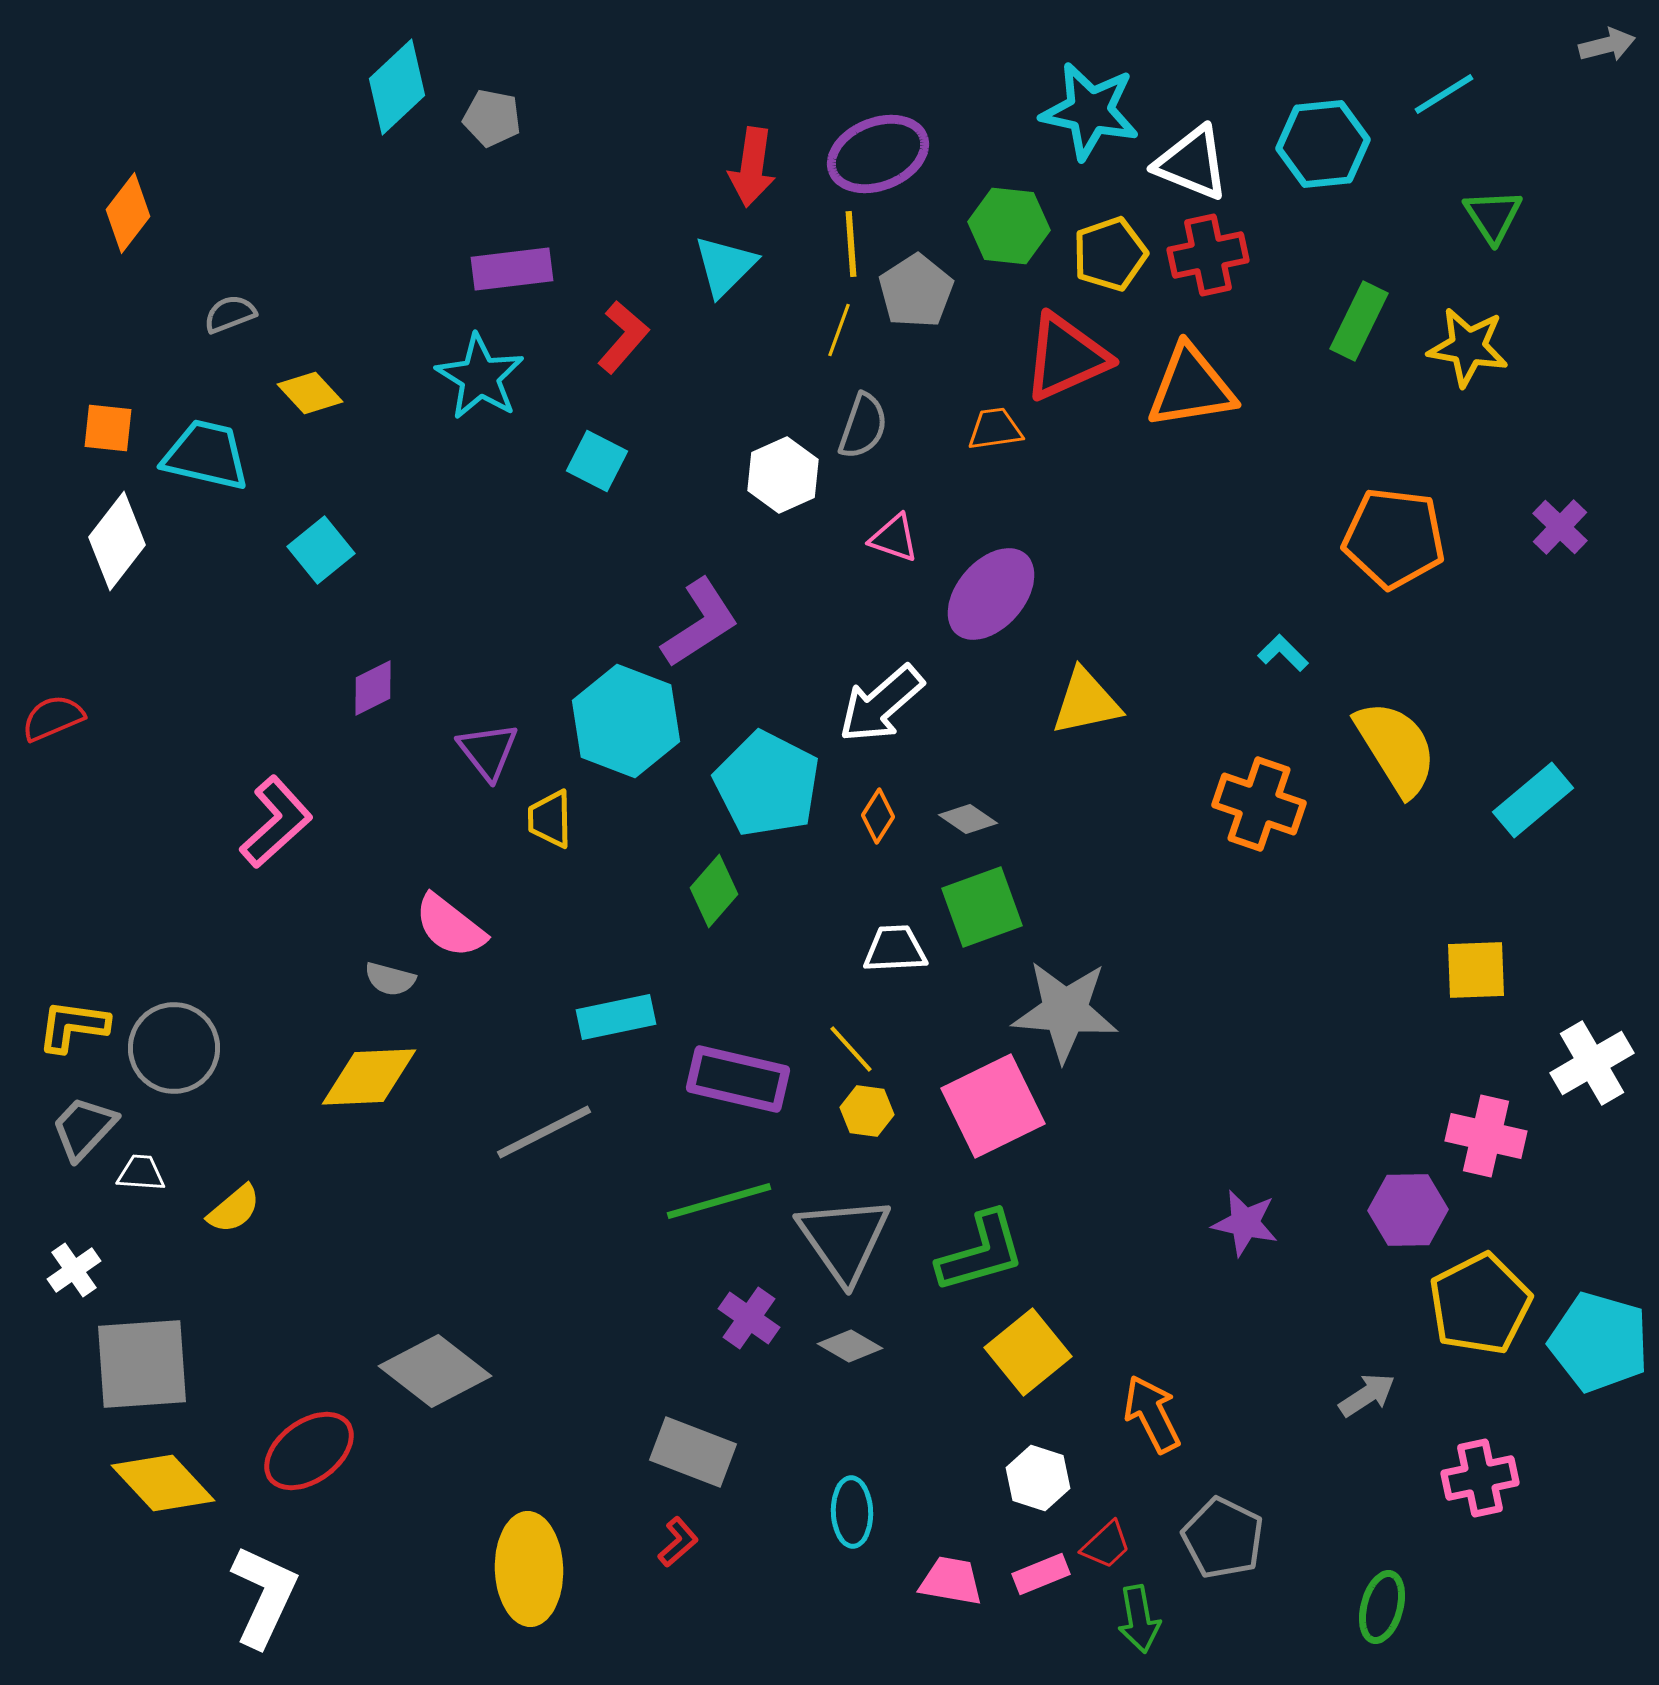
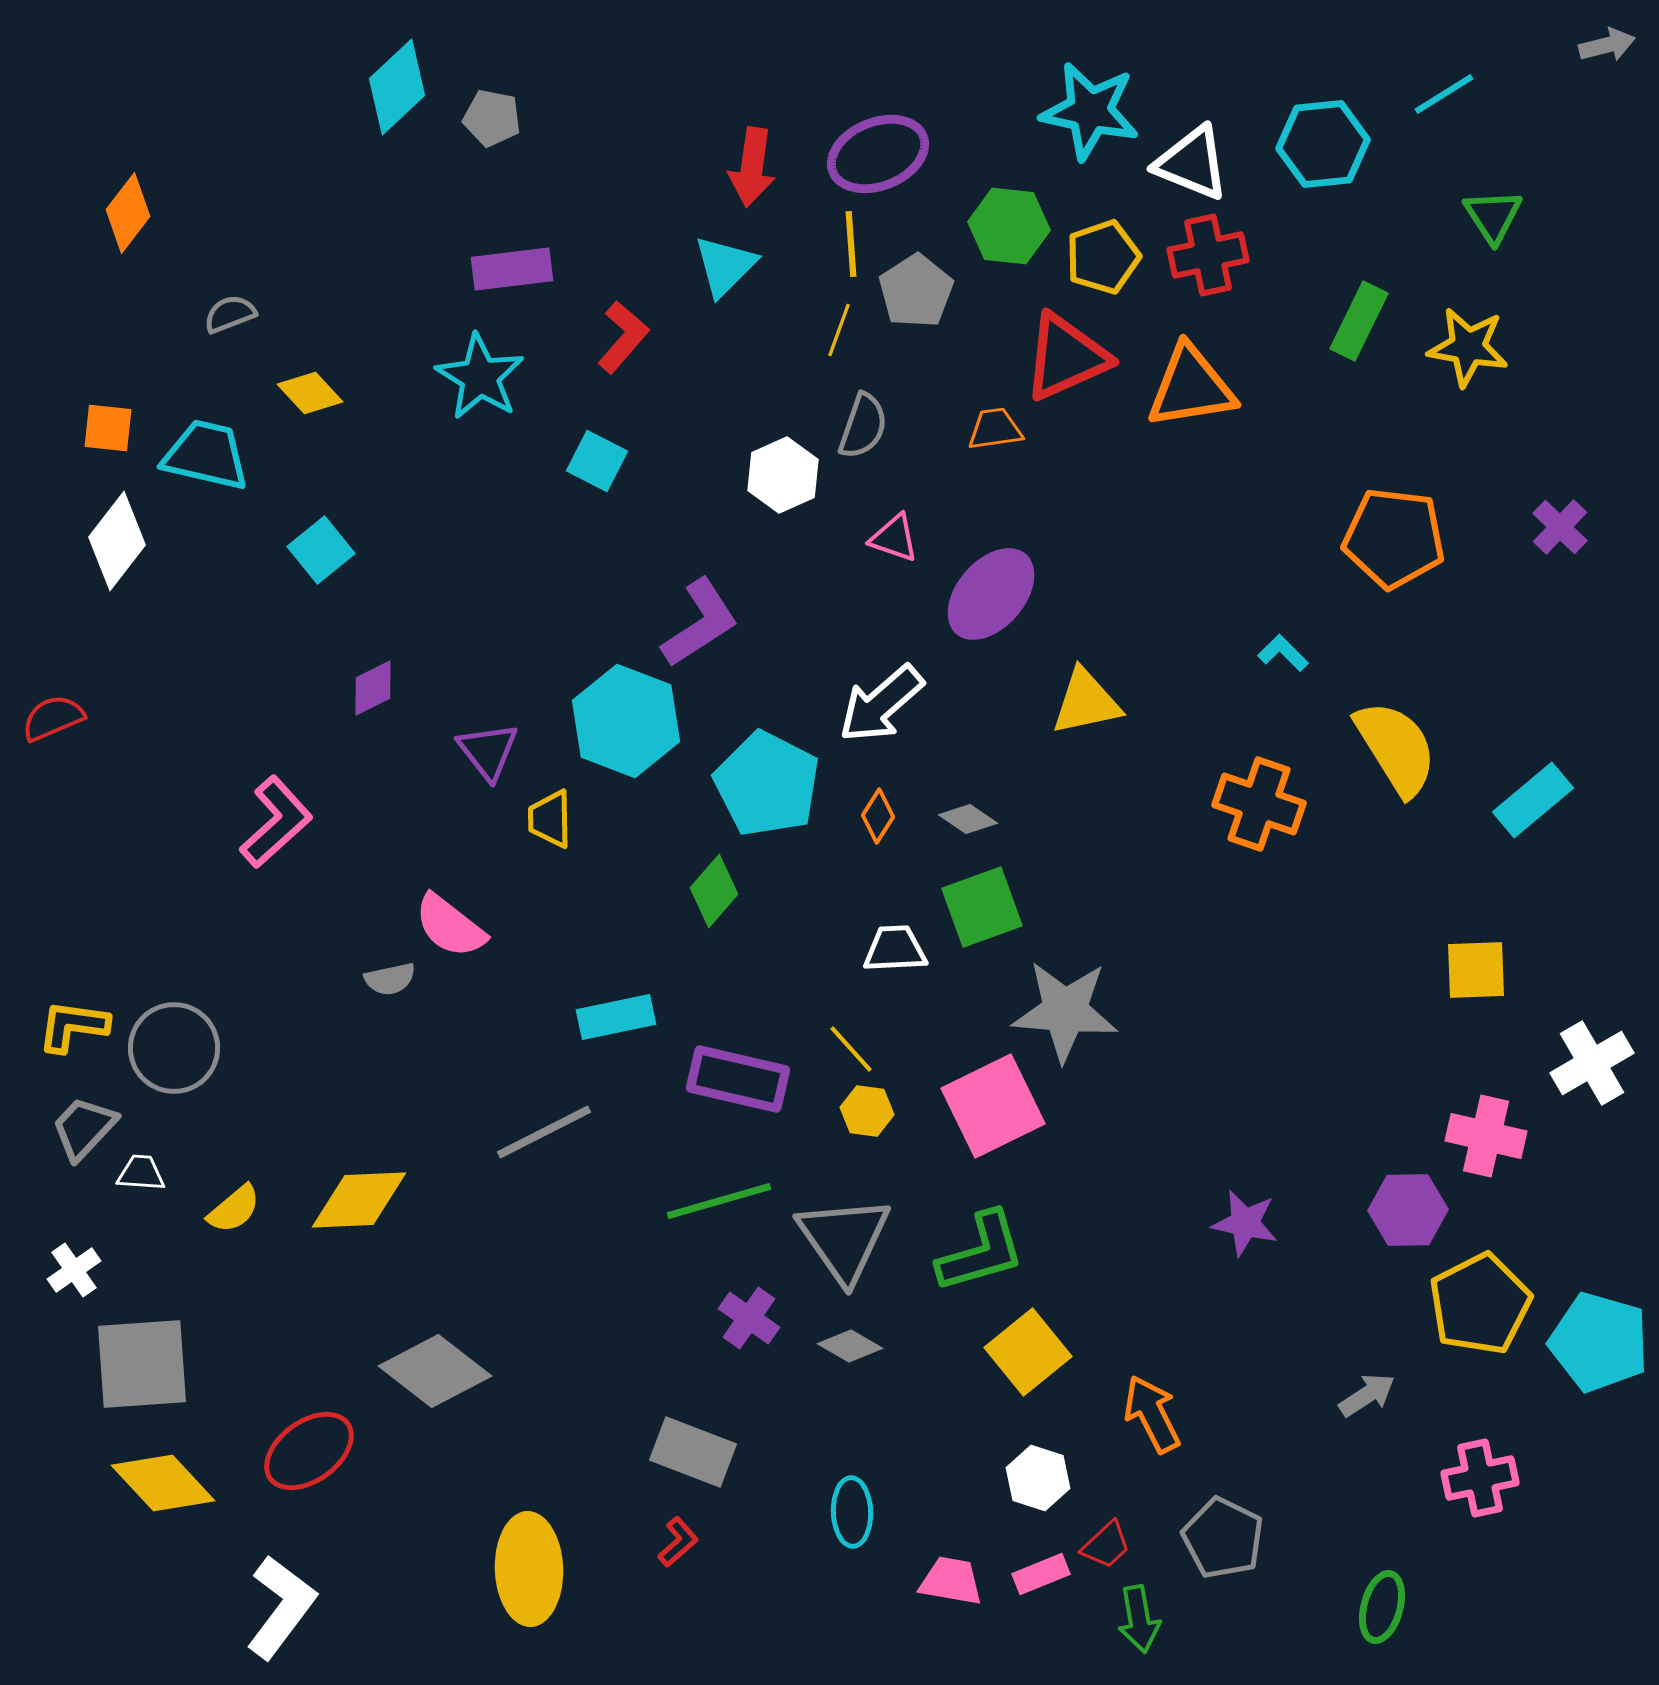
yellow pentagon at (1110, 254): moved 7 px left, 3 px down
gray semicircle at (390, 979): rotated 27 degrees counterclockwise
yellow diamond at (369, 1077): moved 10 px left, 123 px down
white L-shape at (264, 1596): moved 17 px right, 11 px down; rotated 12 degrees clockwise
